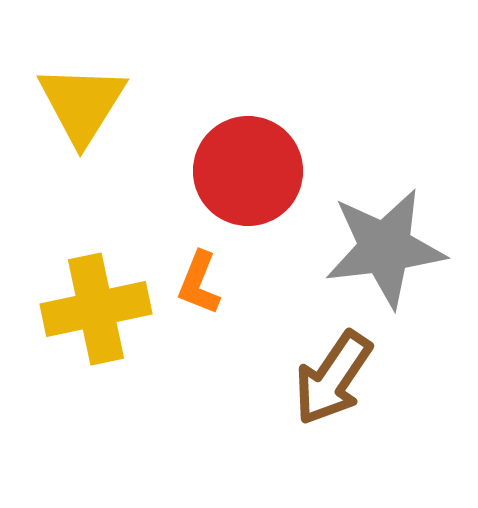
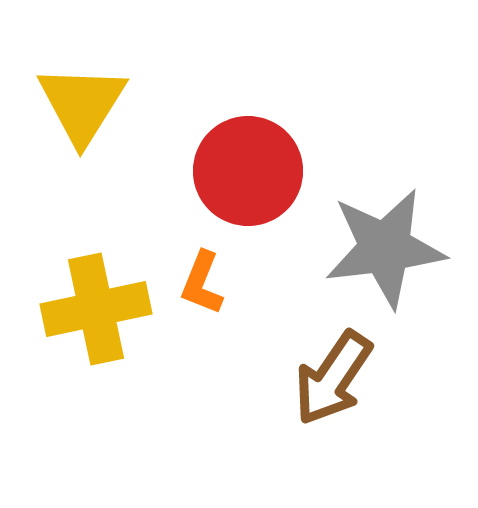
orange L-shape: moved 3 px right
